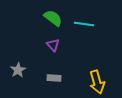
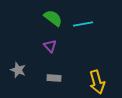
cyan line: moved 1 px left; rotated 18 degrees counterclockwise
purple triangle: moved 3 px left, 1 px down
gray star: rotated 21 degrees counterclockwise
